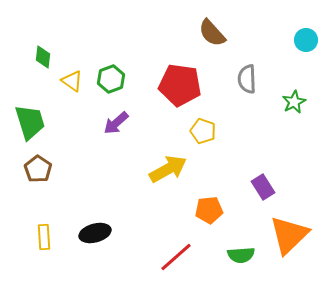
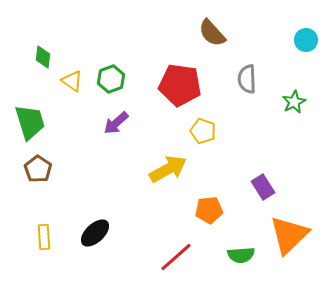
black ellipse: rotated 28 degrees counterclockwise
